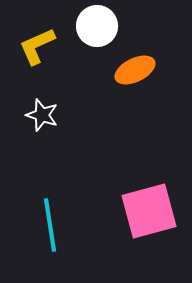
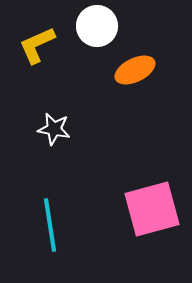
yellow L-shape: moved 1 px up
white star: moved 12 px right, 14 px down; rotated 8 degrees counterclockwise
pink square: moved 3 px right, 2 px up
